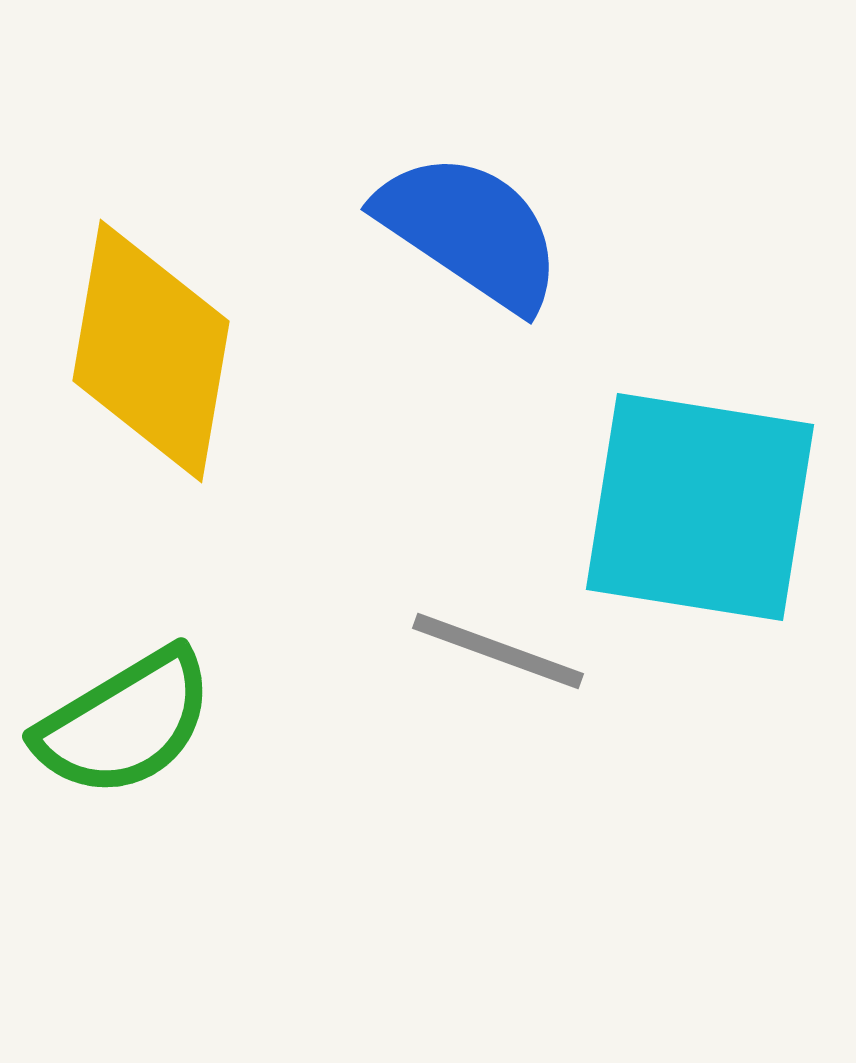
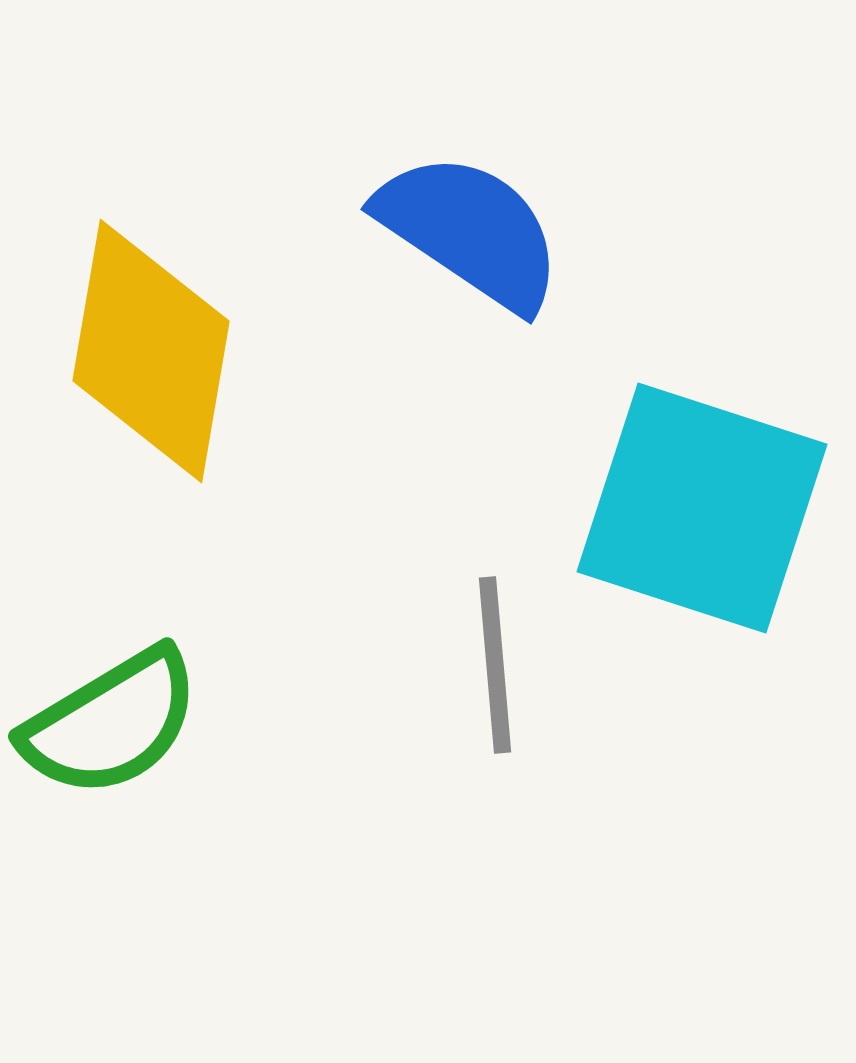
cyan square: moved 2 px right, 1 px down; rotated 9 degrees clockwise
gray line: moved 3 px left, 14 px down; rotated 65 degrees clockwise
green semicircle: moved 14 px left
